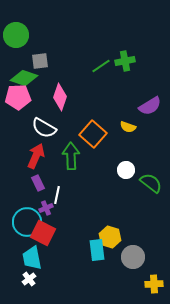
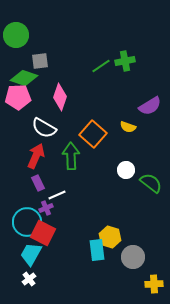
white line: rotated 54 degrees clockwise
cyan trapezoid: moved 1 px left, 4 px up; rotated 40 degrees clockwise
